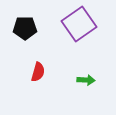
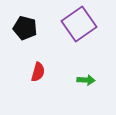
black pentagon: rotated 15 degrees clockwise
